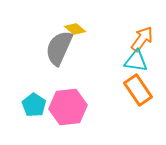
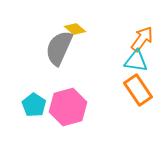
pink hexagon: rotated 9 degrees counterclockwise
